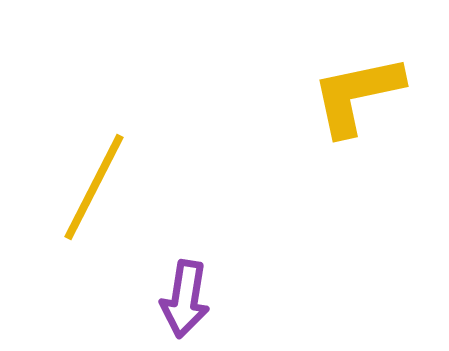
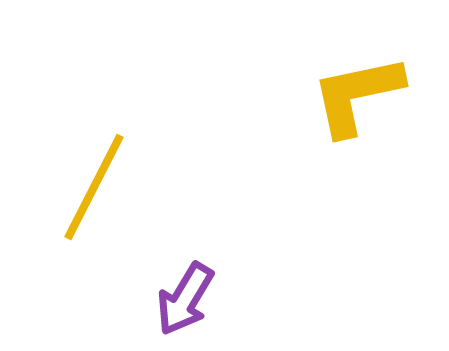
purple arrow: rotated 22 degrees clockwise
